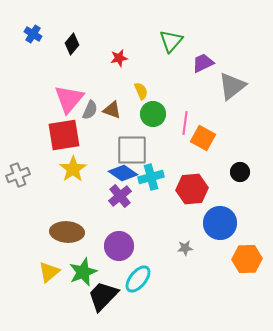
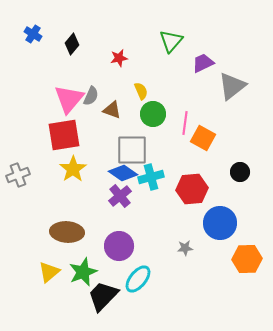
gray semicircle: moved 1 px right, 14 px up
